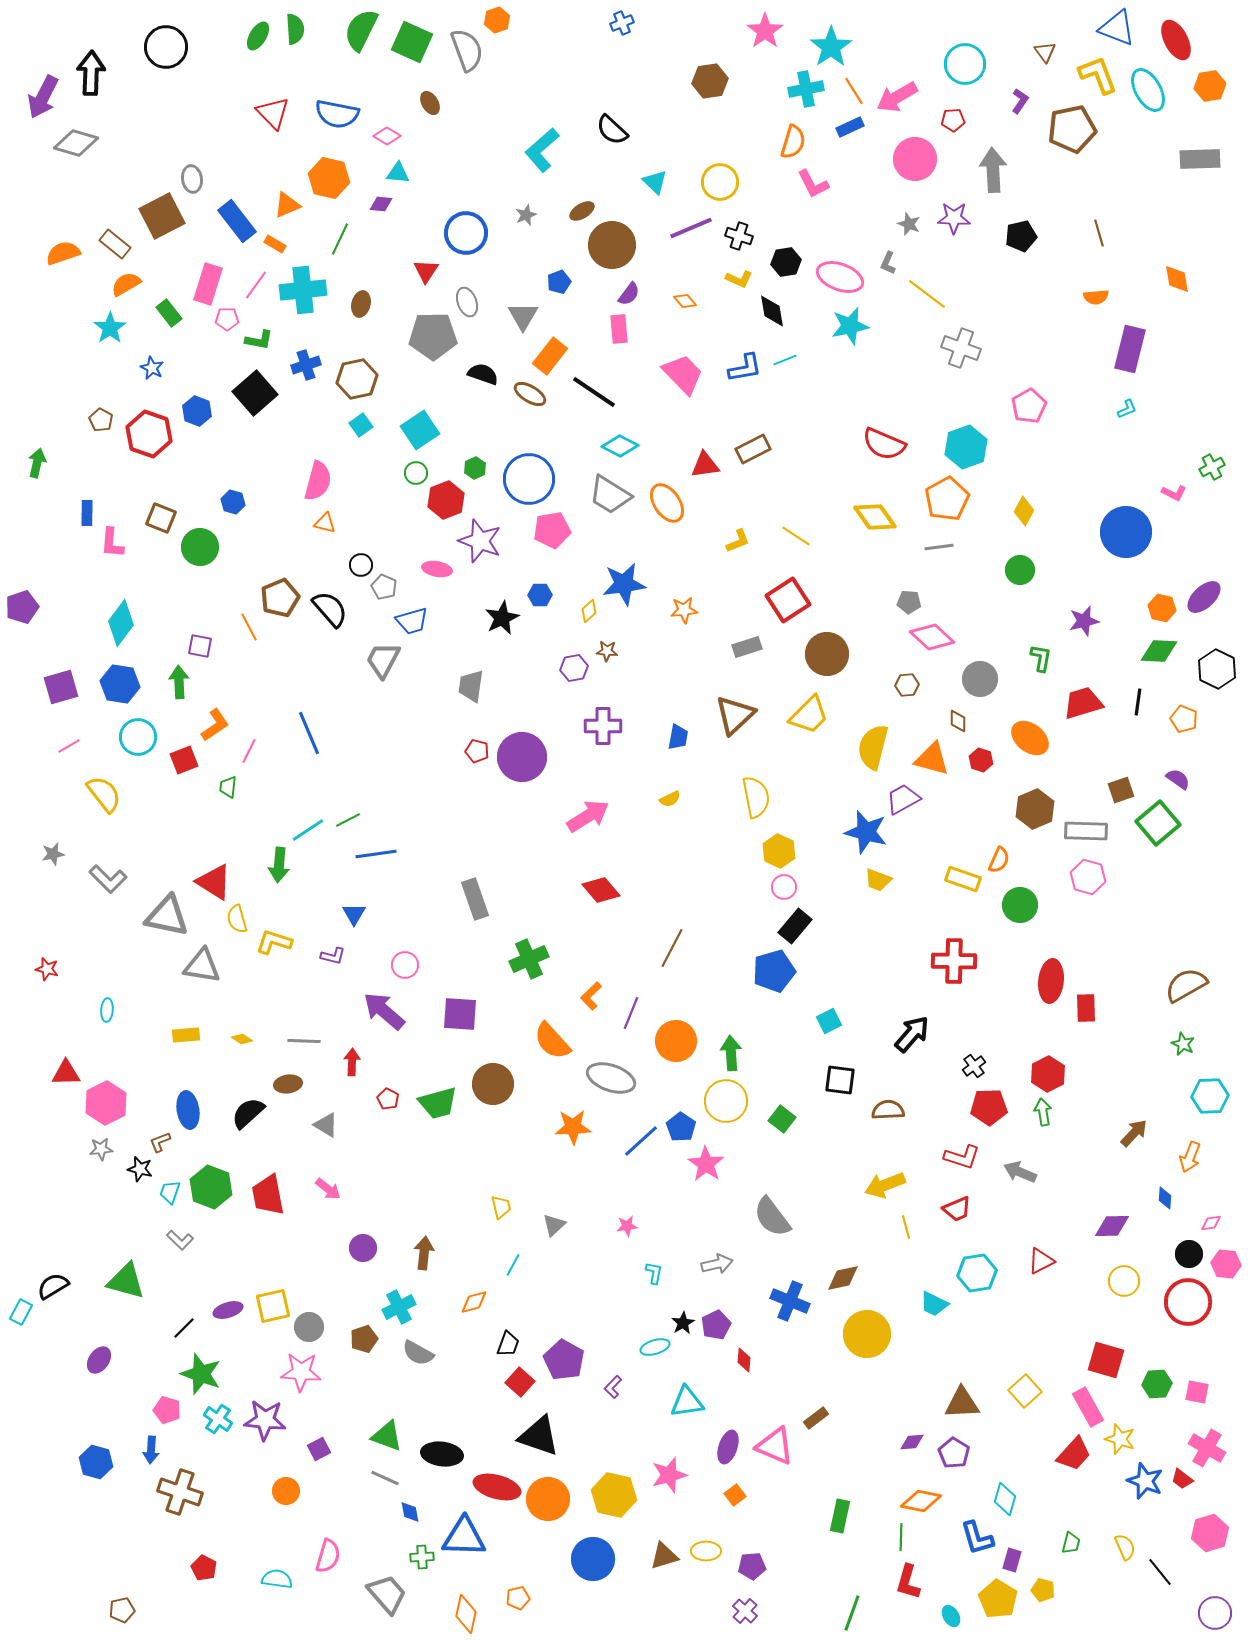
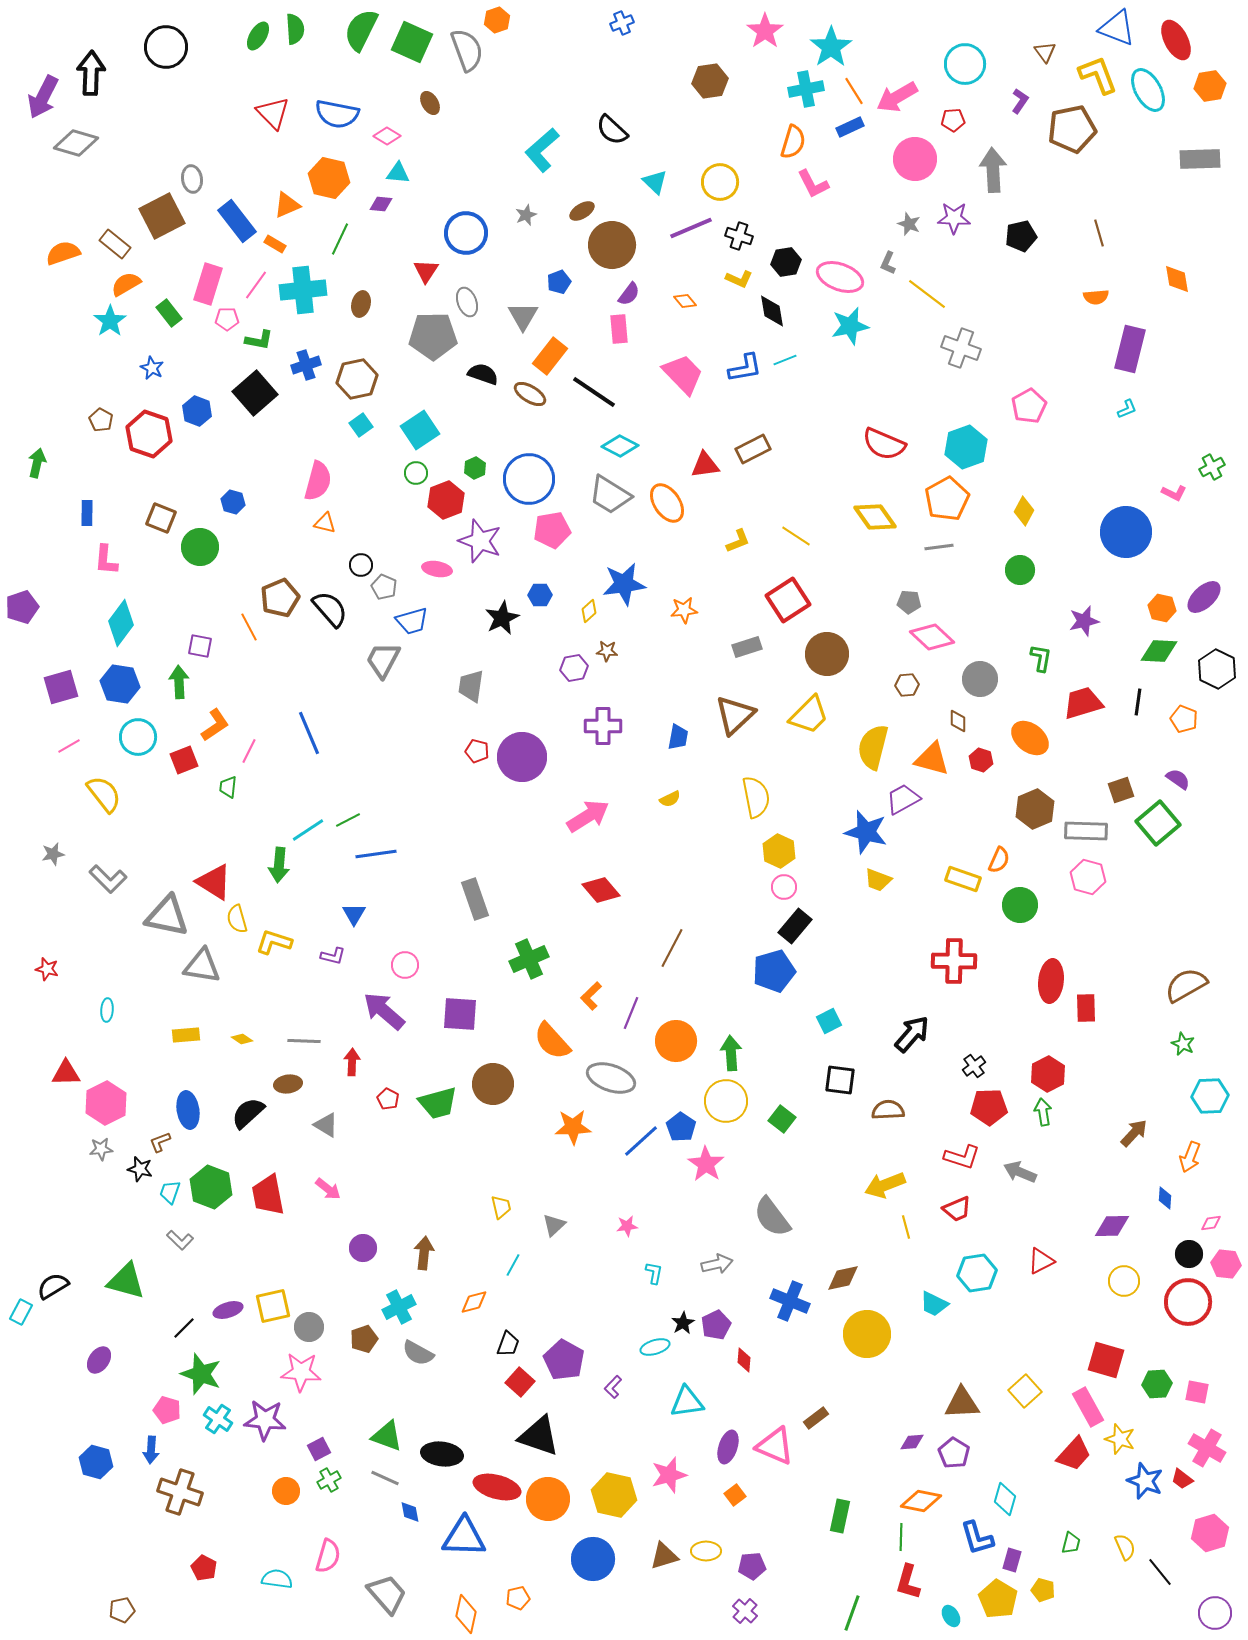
cyan star at (110, 328): moved 7 px up
pink L-shape at (112, 543): moved 6 px left, 17 px down
green cross at (422, 1557): moved 93 px left, 77 px up; rotated 25 degrees counterclockwise
